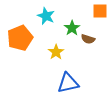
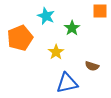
brown semicircle: moved 4 px right, 27 px down
blue triangle: moved 1 px left
